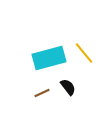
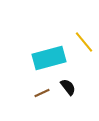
yellow line: moved 11 px up
